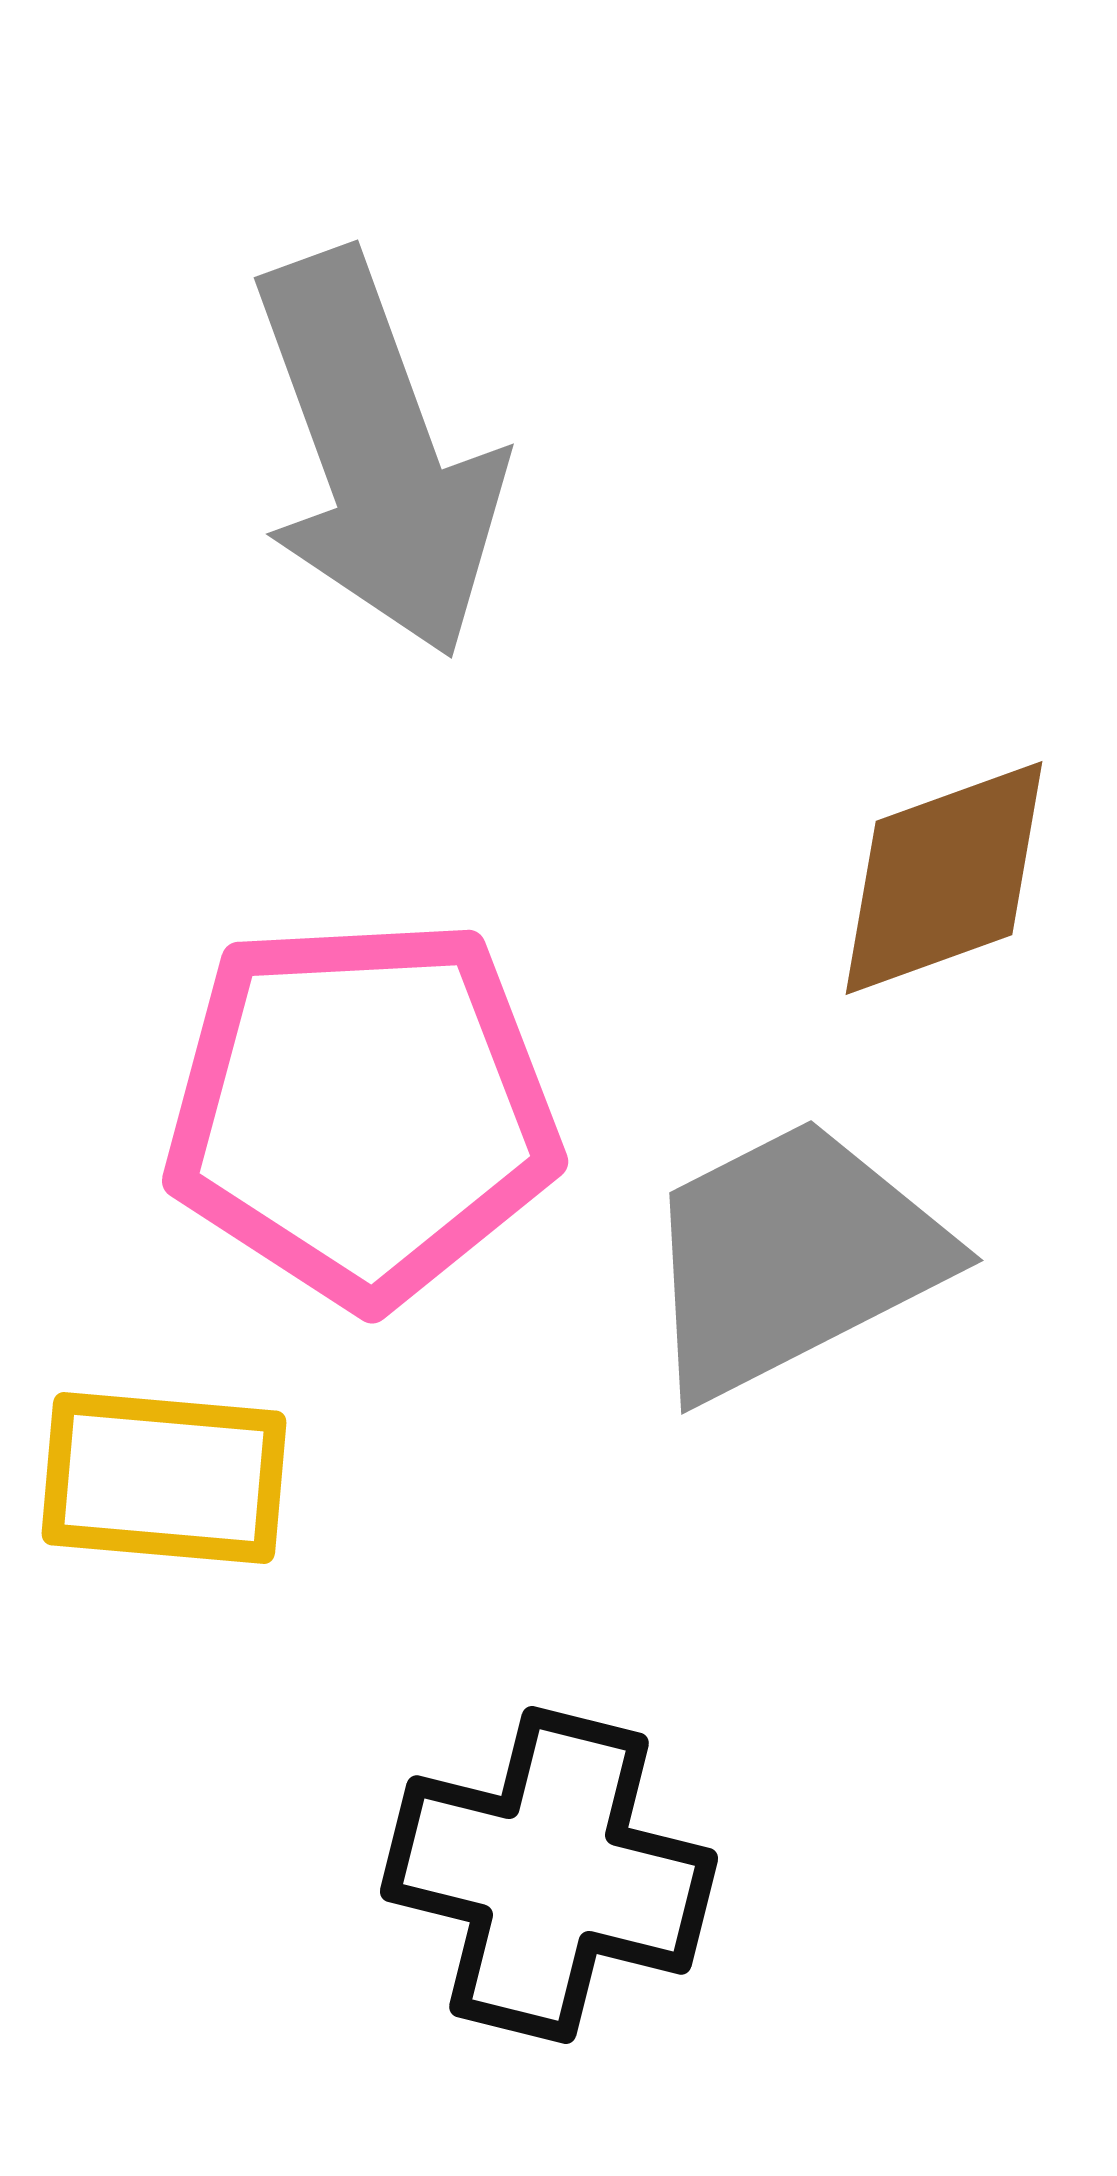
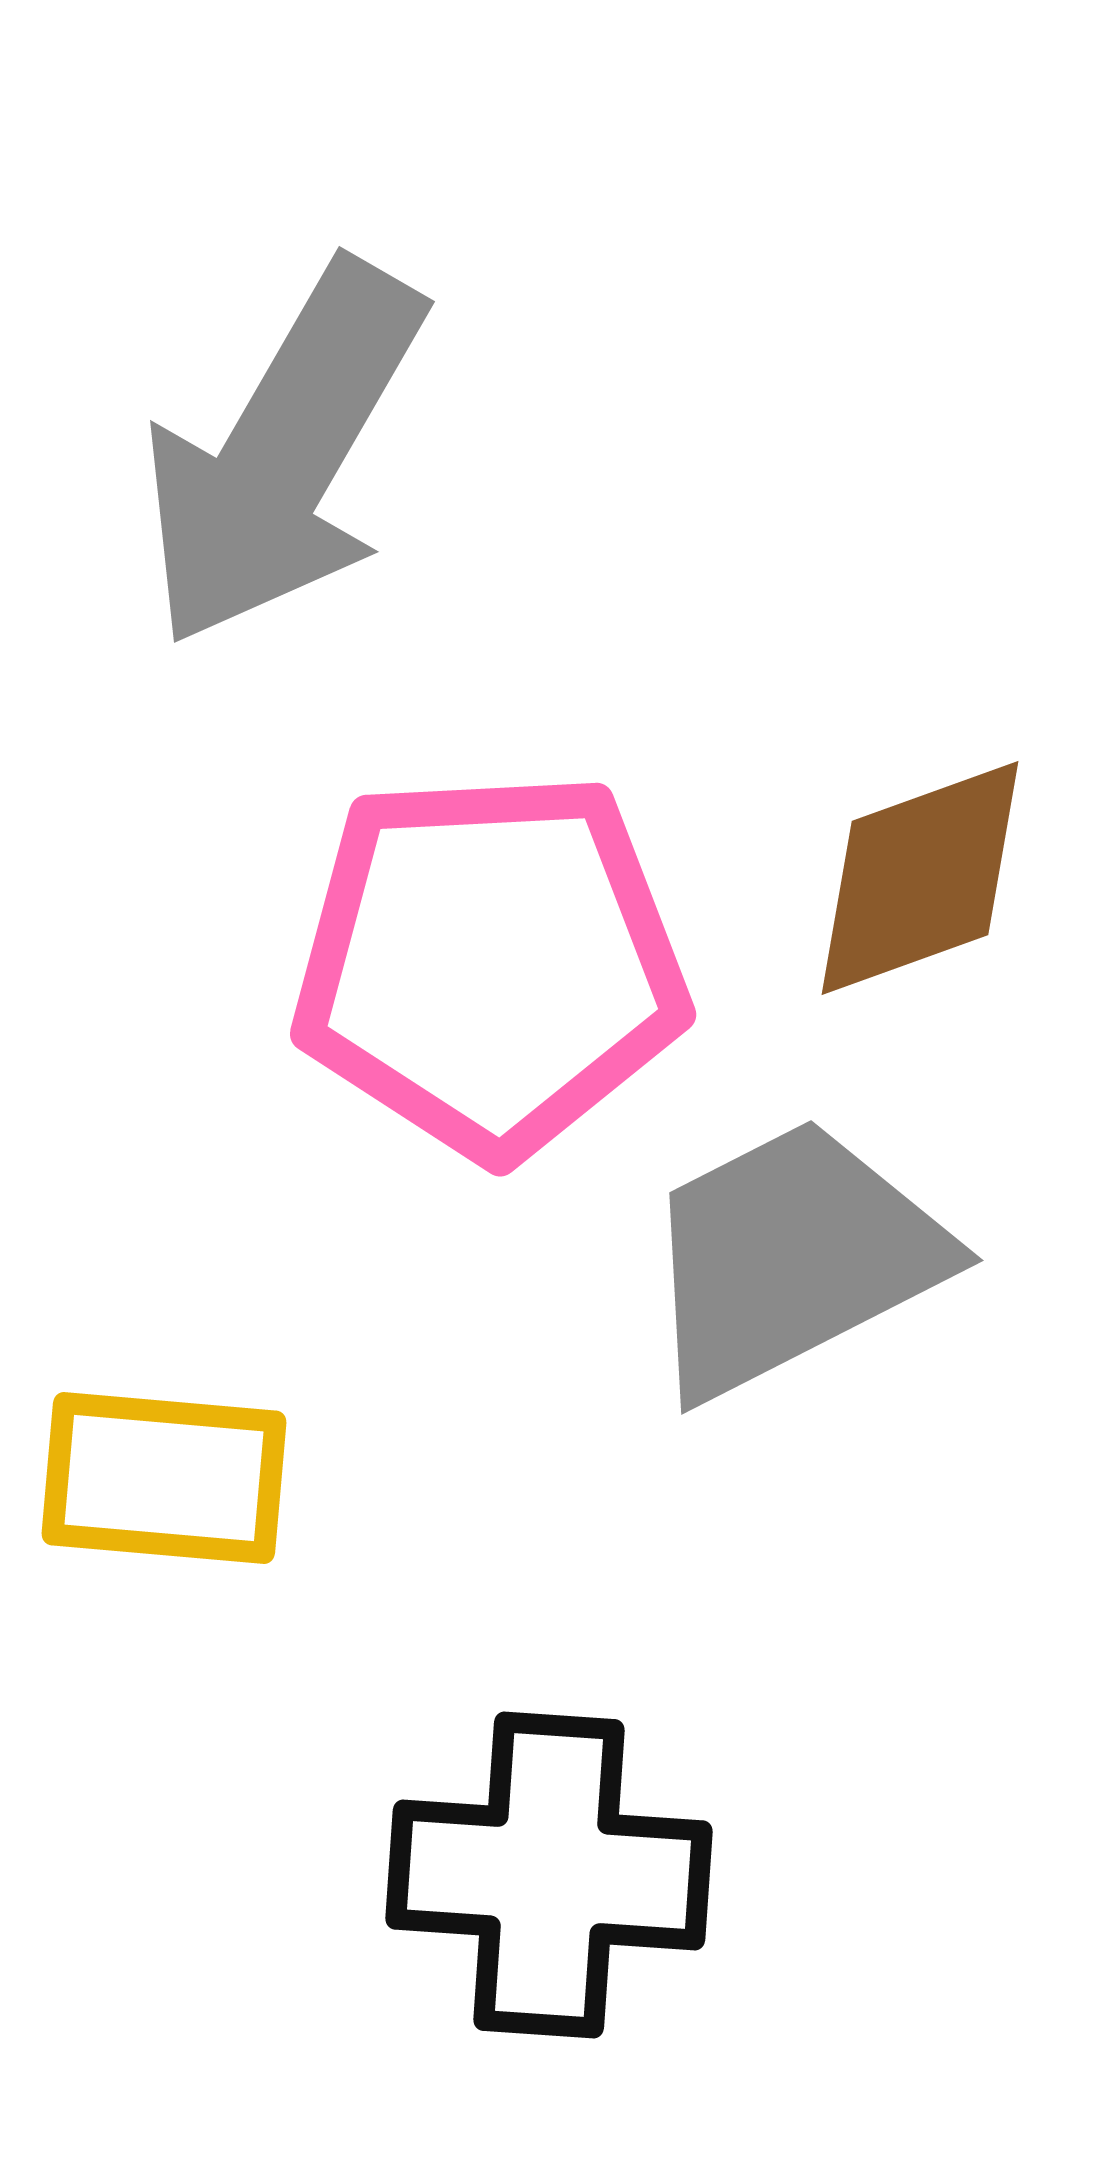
gray arrow: moved 94 px left; rotated 50 degrees clockwise
brown diamond: moved 24 px left
pink pentagon: moved 128 px right, 147 px up
black cross: rotated 10 degrees counterclockwise
